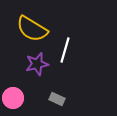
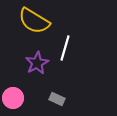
yellow semicircle: moved 2 px right, 8 px up
white line: moved 2 px up
purple star: moved 1 px up; rotated 15 degrees counterclockwise
